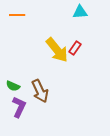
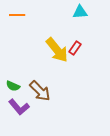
brown arrow: rotated 20 degrees counterclockwise
purple L-shape: rotated 115 degrees clockwise
